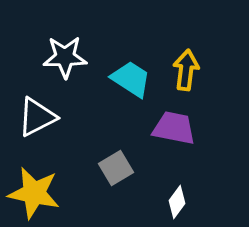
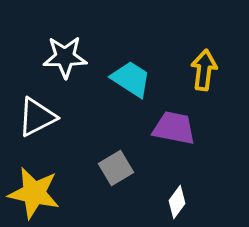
yellow arrow: moved 18 px right
